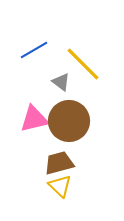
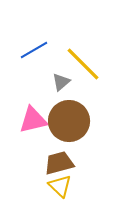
gray triangle: rotated 42 degrees clockwise
pink triangle: moved 1 px left, 1 px down
